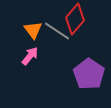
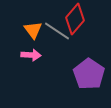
pink arrow: moved 1 px right, 1 px up; rotated 54 degrees clockwise
